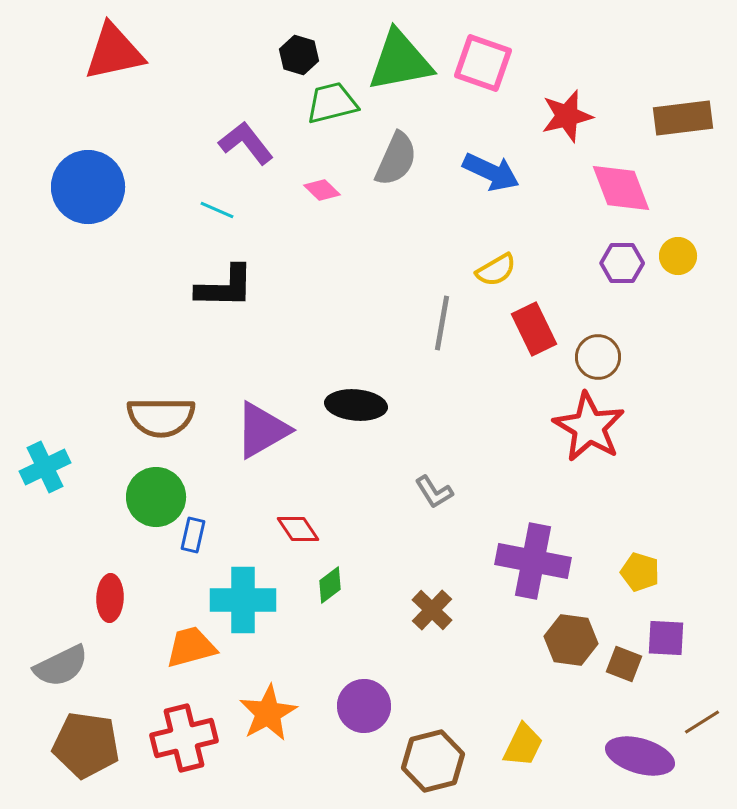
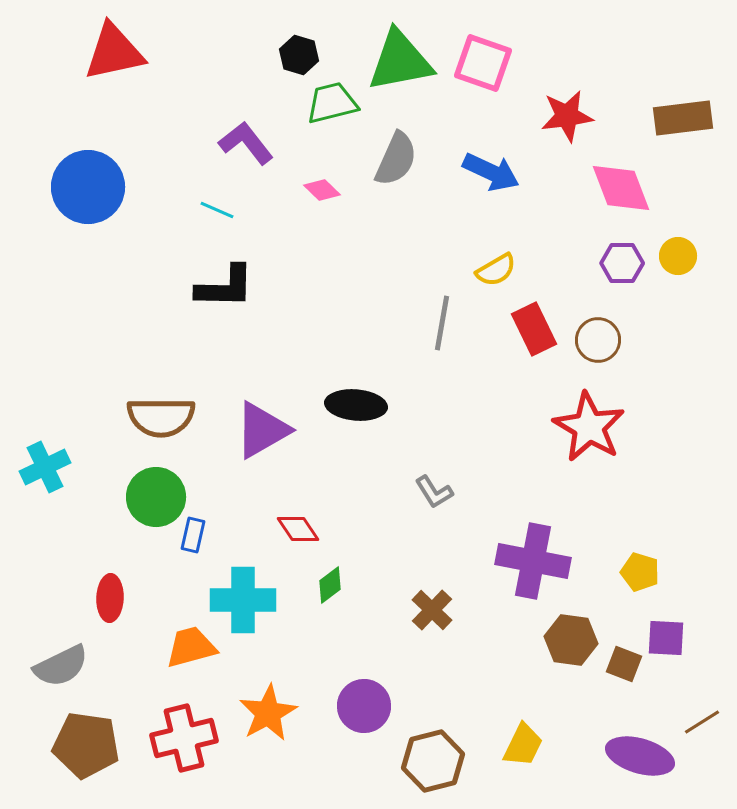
red star at (567, 116): rotated 6 degrees clockwise
brown circle at (598, 357): moved 17 px up
